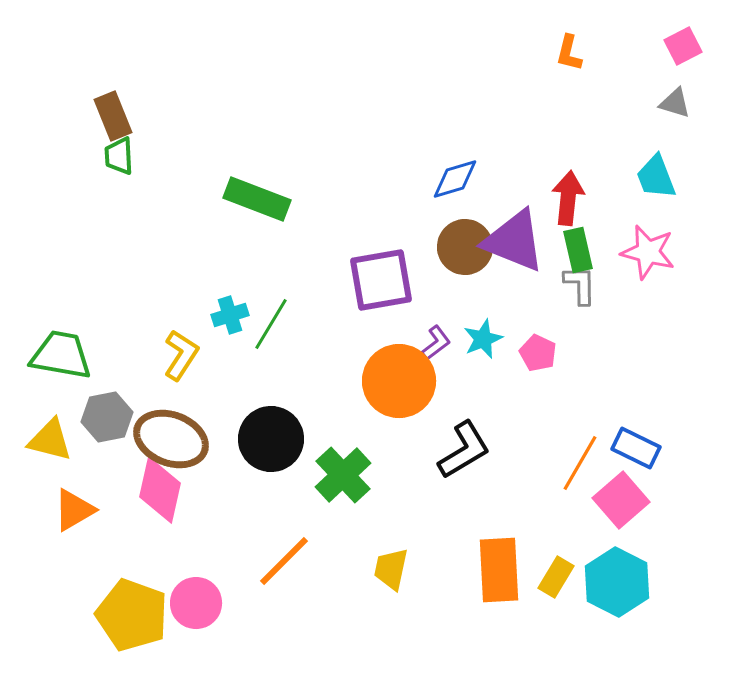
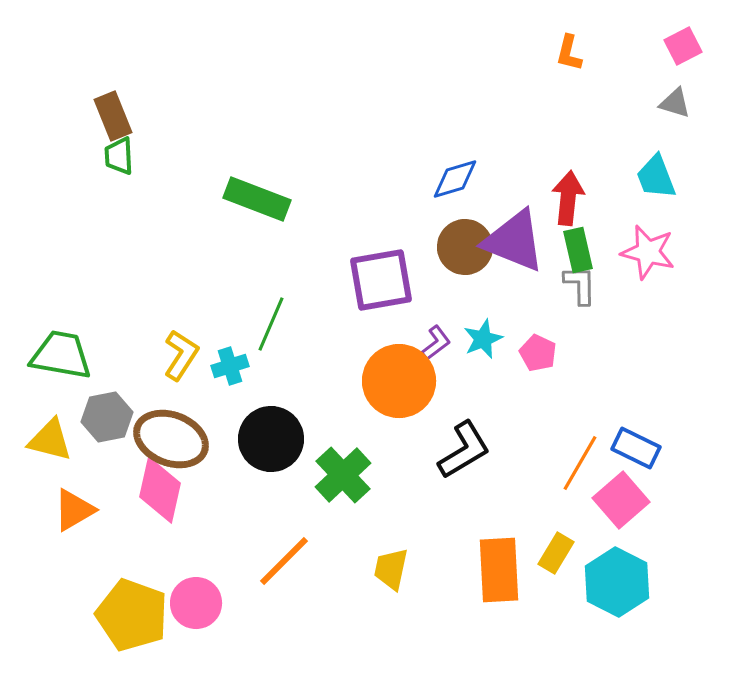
cyan cross at (230, 315): moved 51 px down
green line at (271, 324): rotated 8 degrees counterclockwise
yellow rectangle at (556, 577): moved 24 px up
